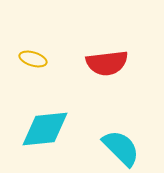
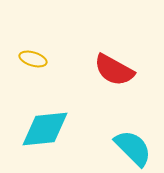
red semicircle: moved 7 px right, 7 px down; rotated 36 degrees clockwise
cyan semicircle: moved 12 px right
